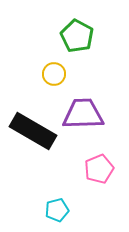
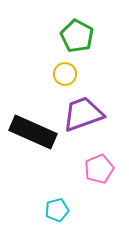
yellow circle: moved 11 px right
purple trapezoid: rotated 18 degrees counterclockwise
black rectangle: moved 1 px down; rotated 6 degrees counterclockwise
